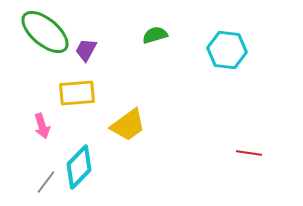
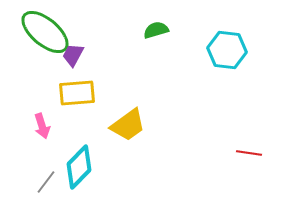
green semicircle: moved 1 px right, 5 px up
purple trapezoid: moved 13 px left, 5 px down
